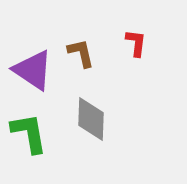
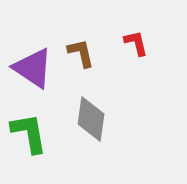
red L-shape: rotated 20 degrees counterclockwise
purple triangle: moved 2 px up
gray diamond: rotated 6 degrees clockwise
